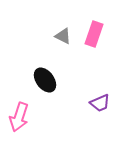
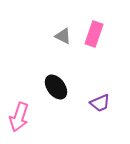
black ellipse: moved 11 px right, 7 px down
